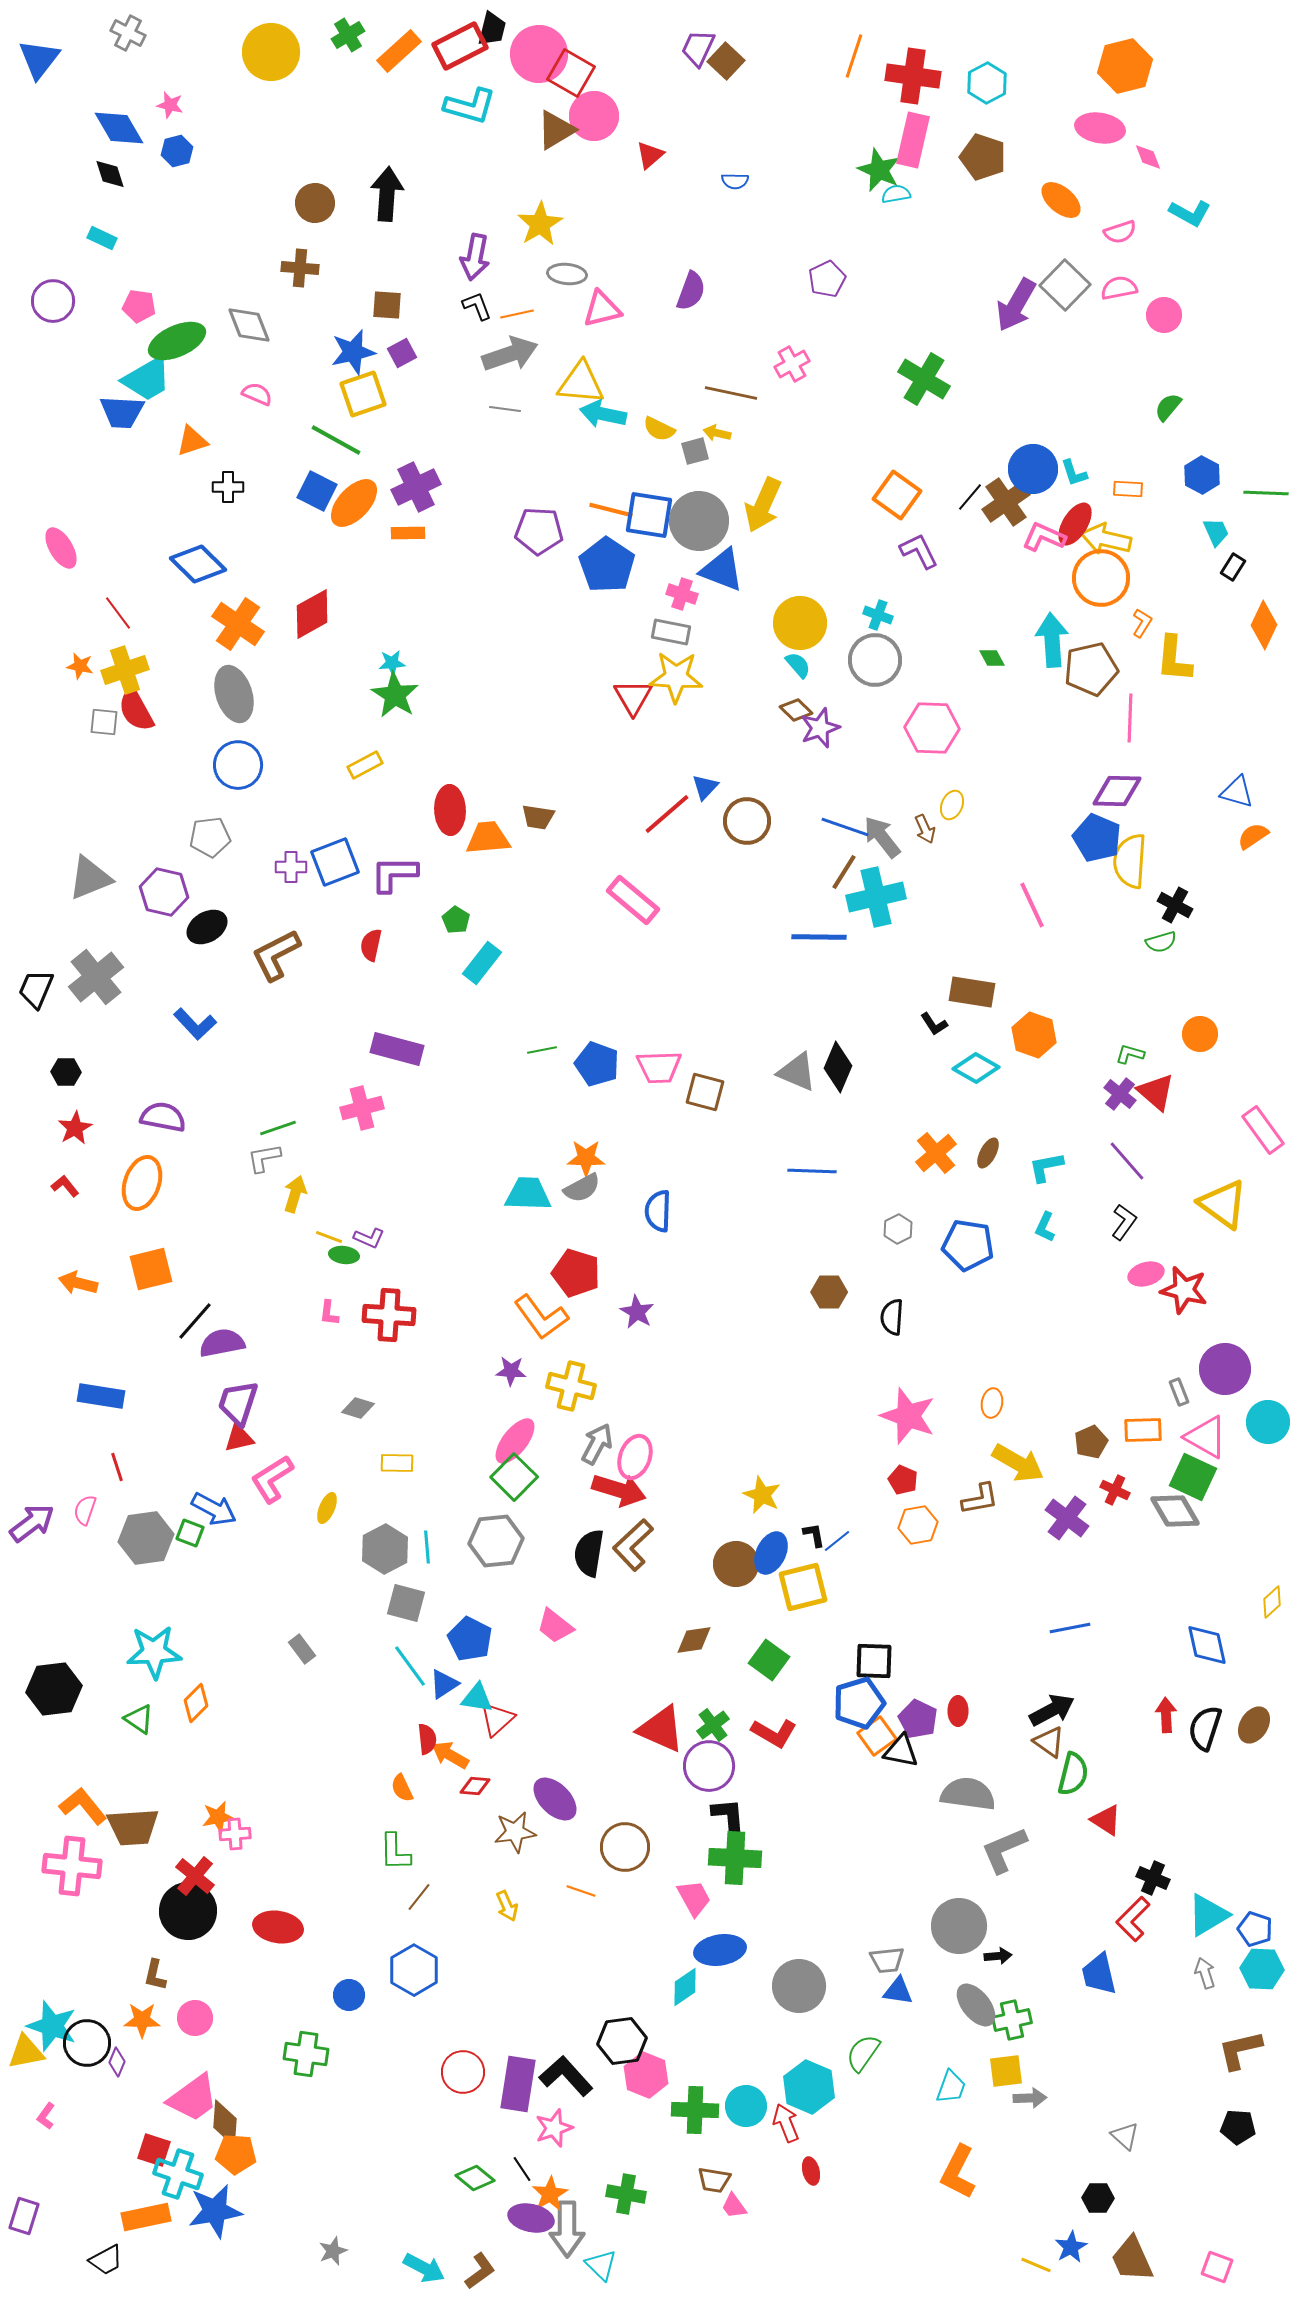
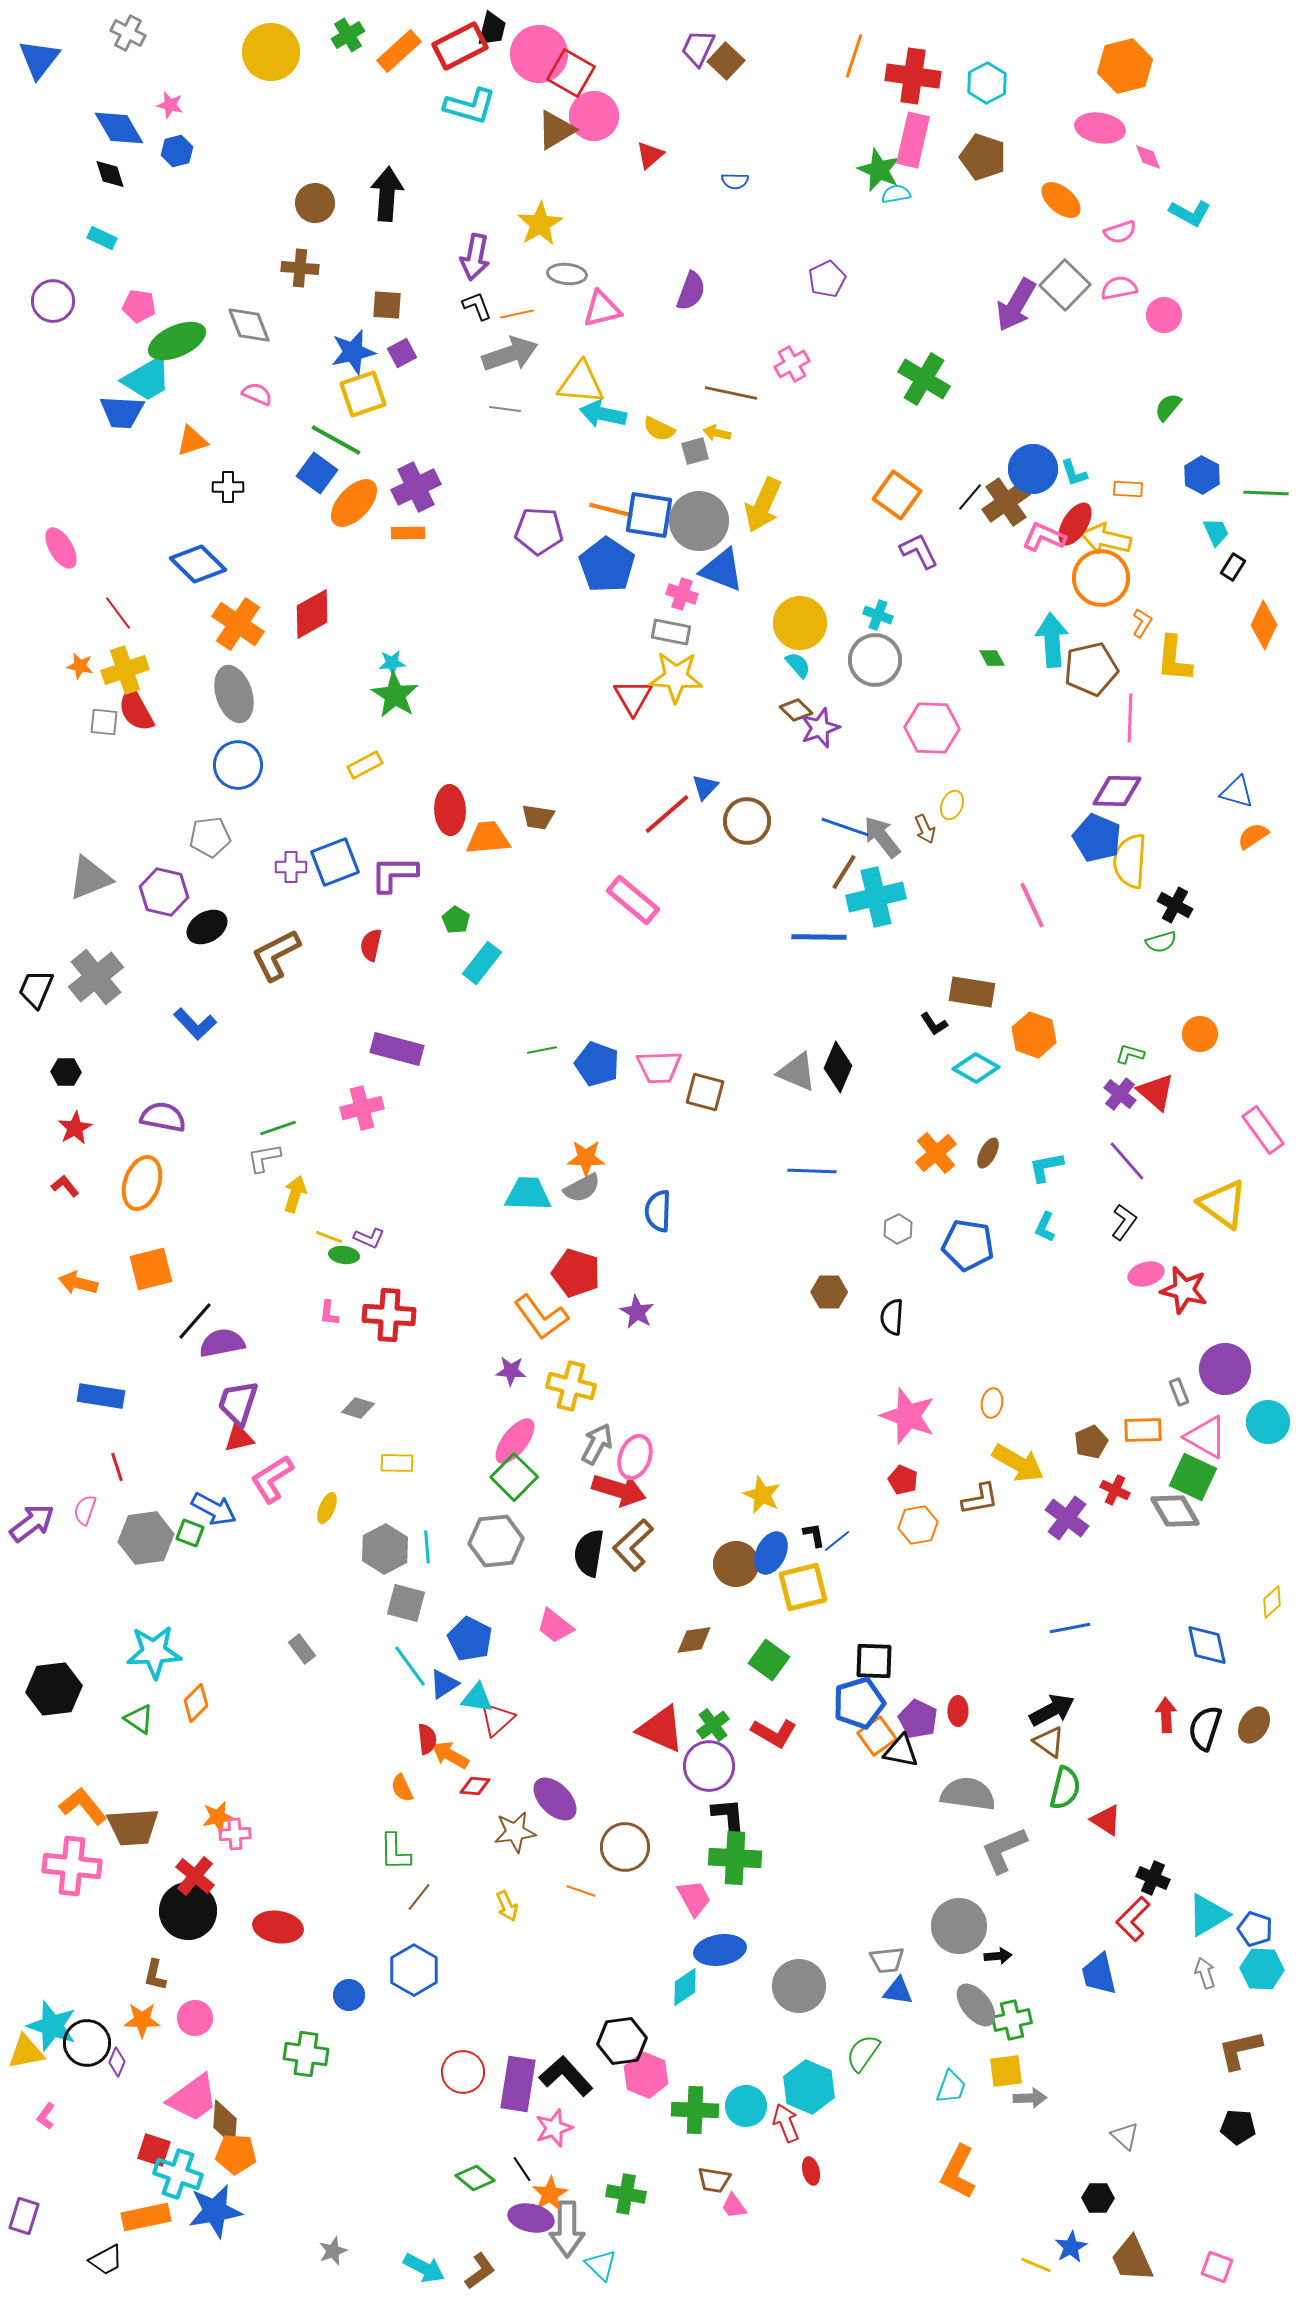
blue square at (317, 491): moved 18 px up; rotated 9 degrees clockwise
green semicircle at (1073, 1774): moved 8 px left, 14 px down
